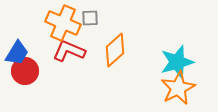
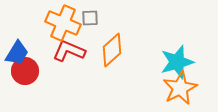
orange diamond: moved 3 px left
orange star: moved 2 px right
